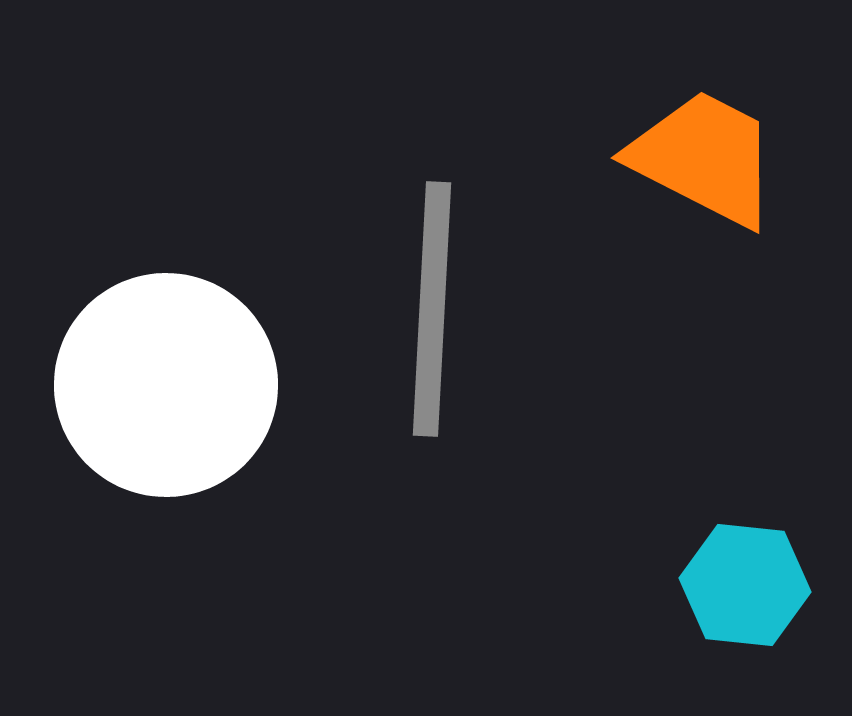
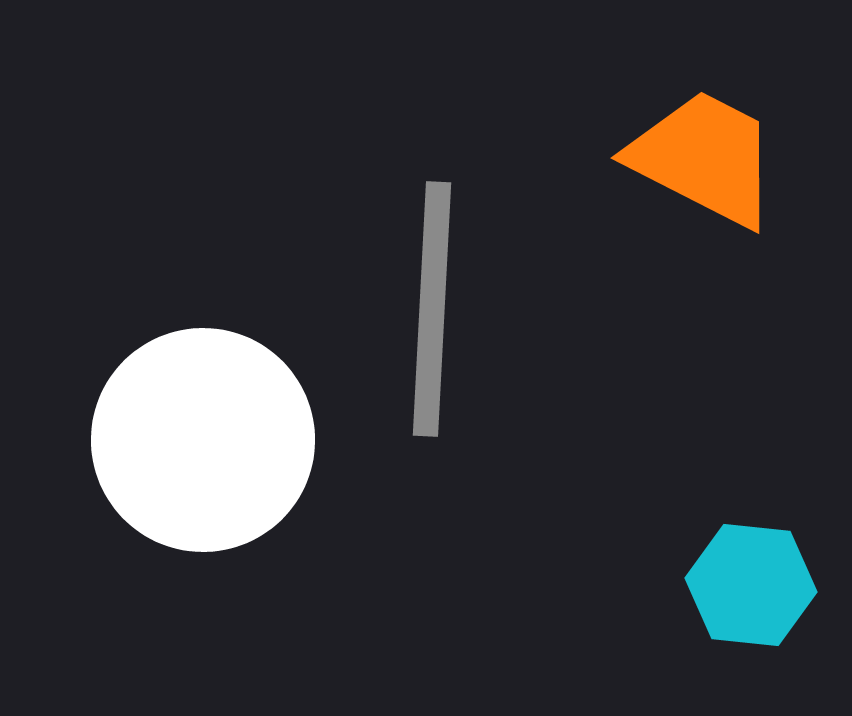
white circle: moved 37 px right, 55 px down
cyan hexagon: moved 6 px right
